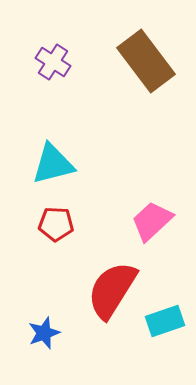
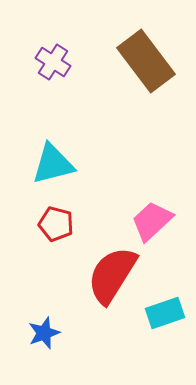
red pentagon: rotated 12 degrees clockwise
red semicircle: moved 15 px up
cyan rectangle: moved 8 px up
